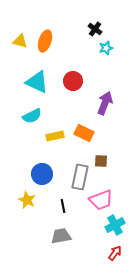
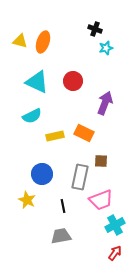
black cross: rotated 16 degrees counterclockwise
orange ellipse: moved 2 px left, 1 px down
